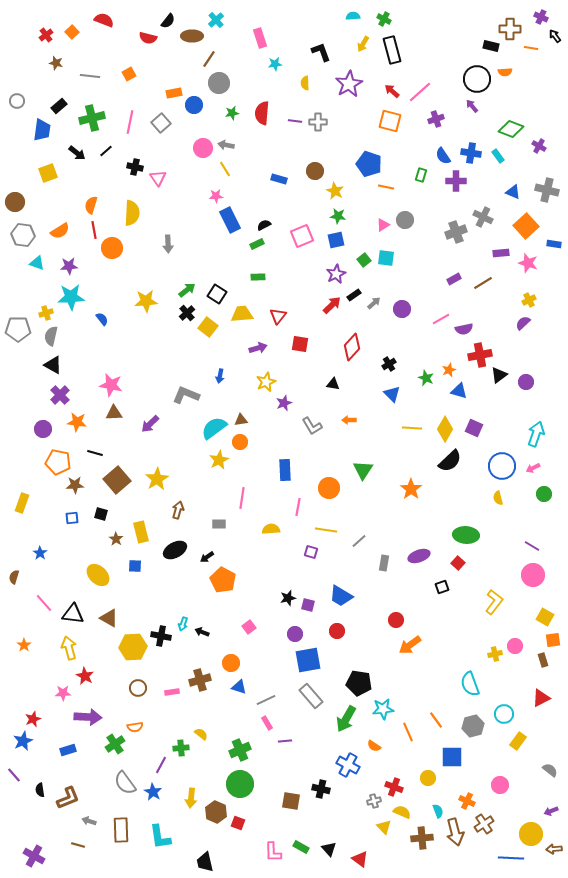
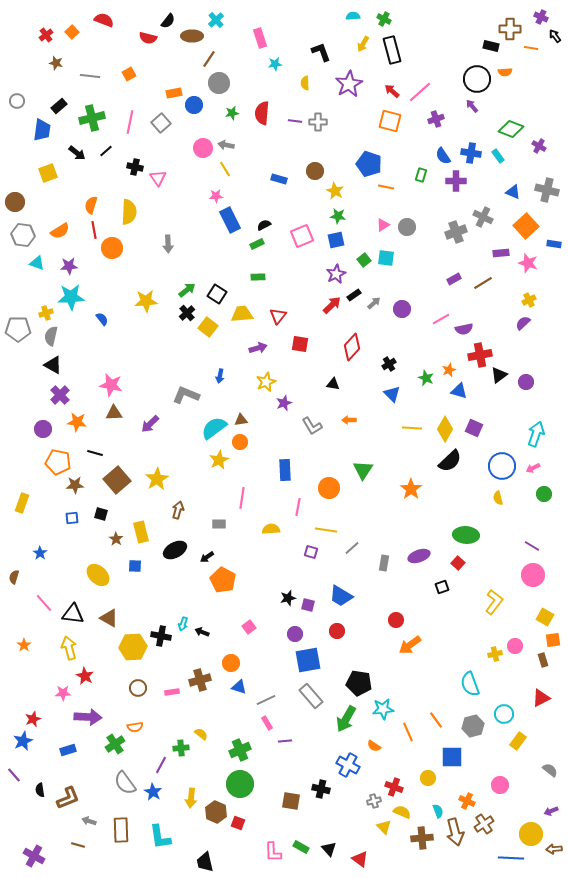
yellow semicircle at (132, 213): moved 3 px left, 1 px up
gray circle at (405, 220): moved 2 px right, 7 px down
gray line at (359, 541): moved 7 px left, 7 px down
